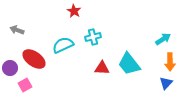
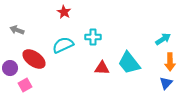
red star: moved 10 px left, 1 px down
cyan cross: rotated 14 degrees clockwise
cyan trapezoid: moved 1 px up
